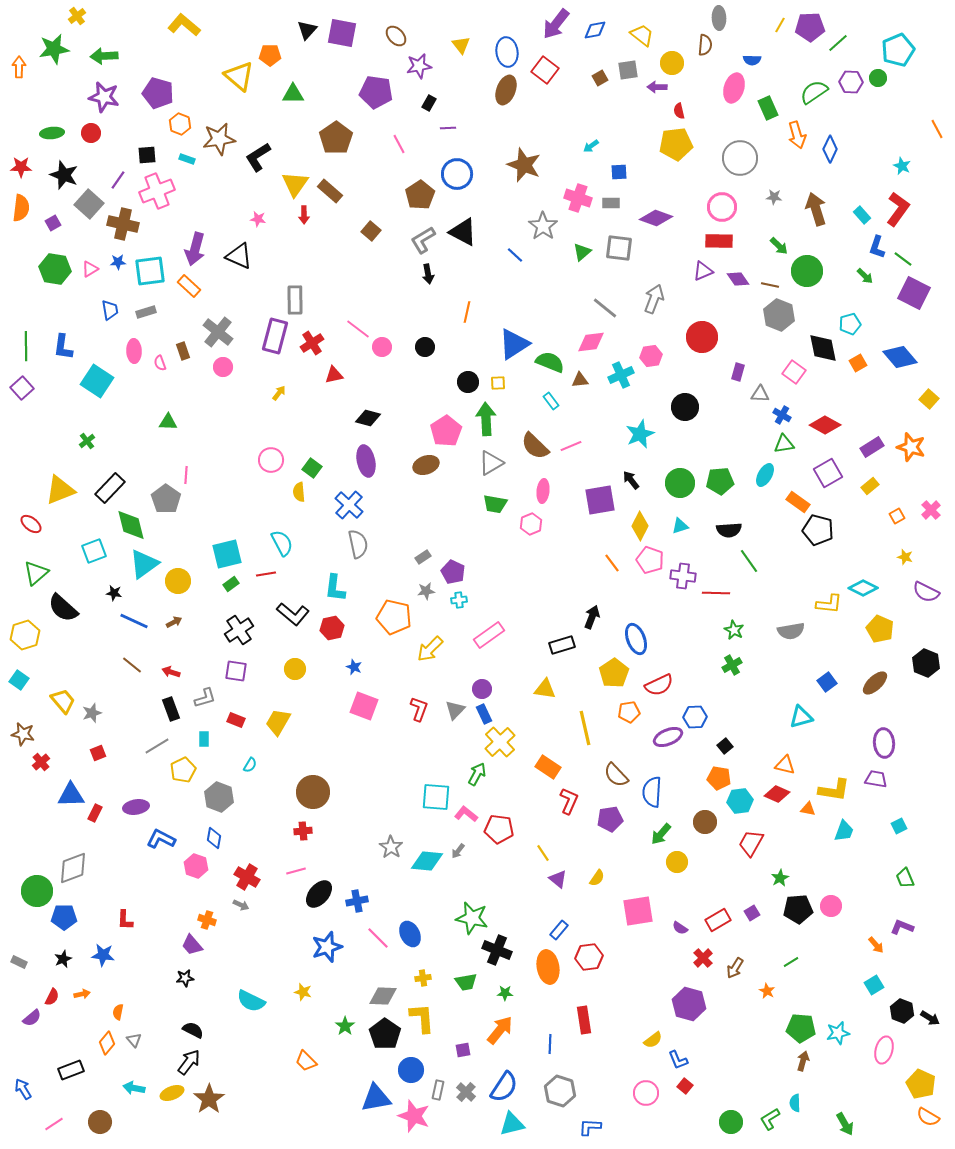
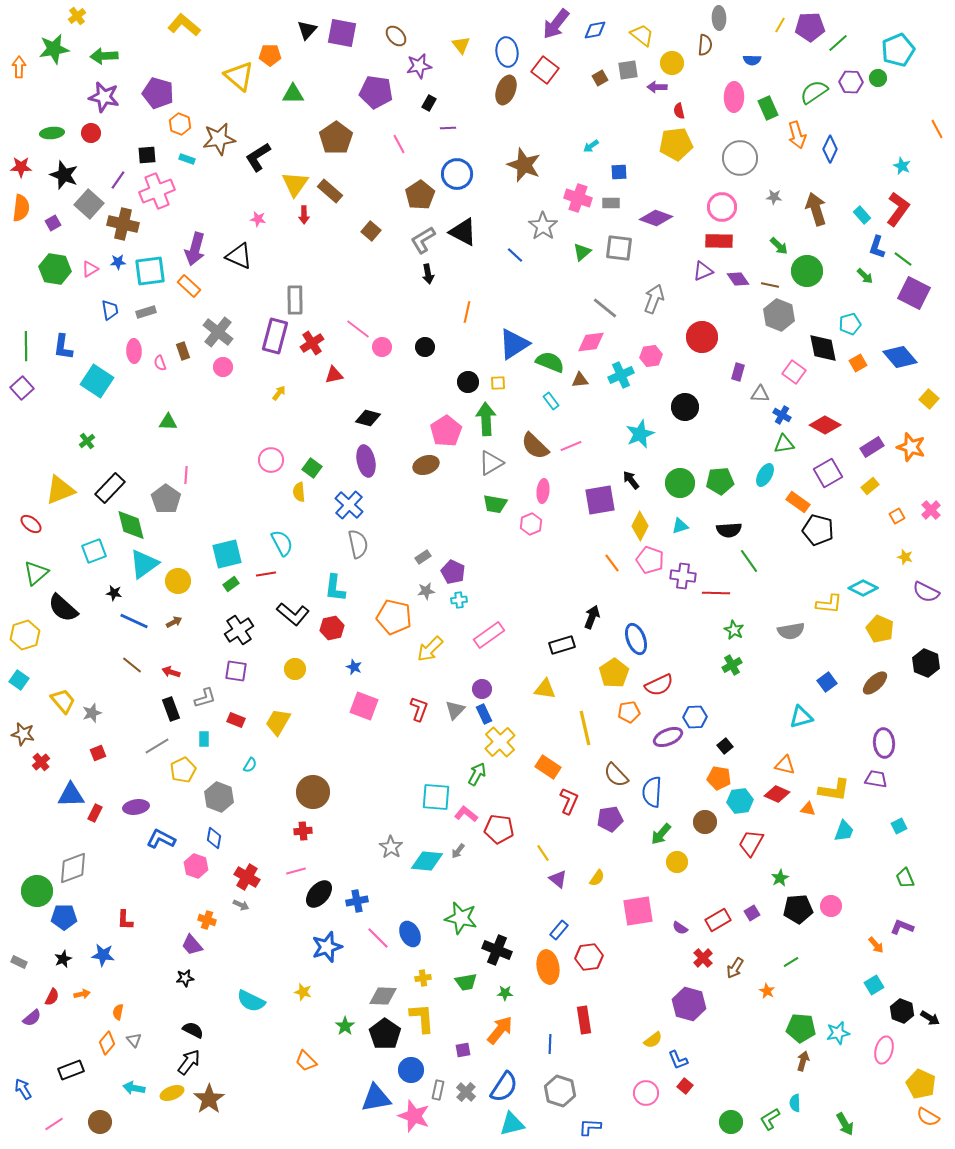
pink ellipse at (734, 88): moved 9 px down; rotated 16 degrees counterclockwise
green star at (472, 918): moved 11 px left
